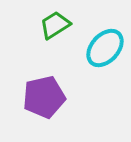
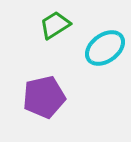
cyan ellipse: rotated 12 degrees clockwise
